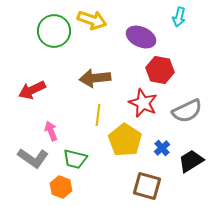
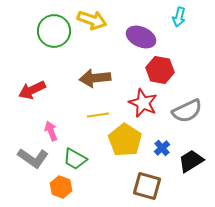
yellow line: rotated 75 degrees clockwise
green trapezoid: rotated 15 degrees clockwise
